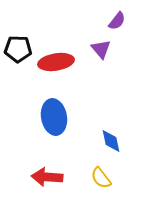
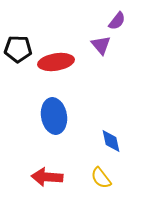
purple triangle: moved 4 px up
blue ellipse: moved 1 px up
